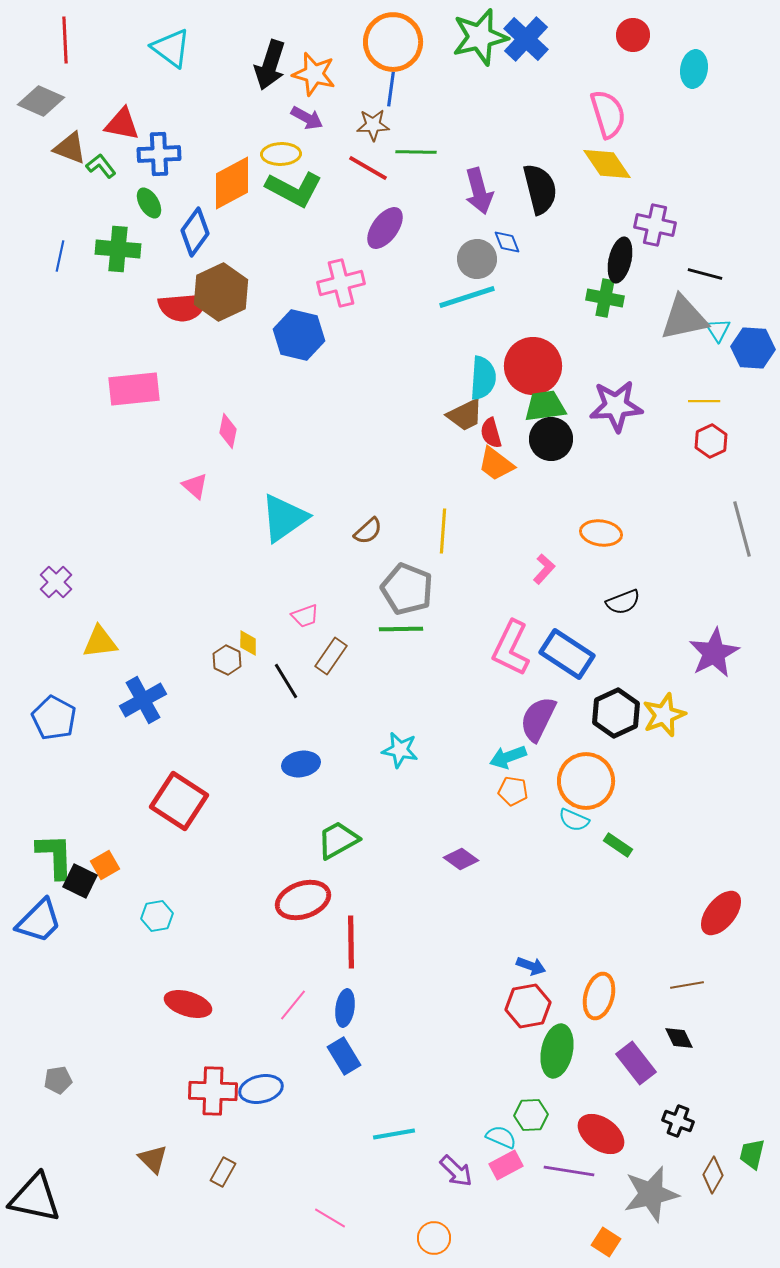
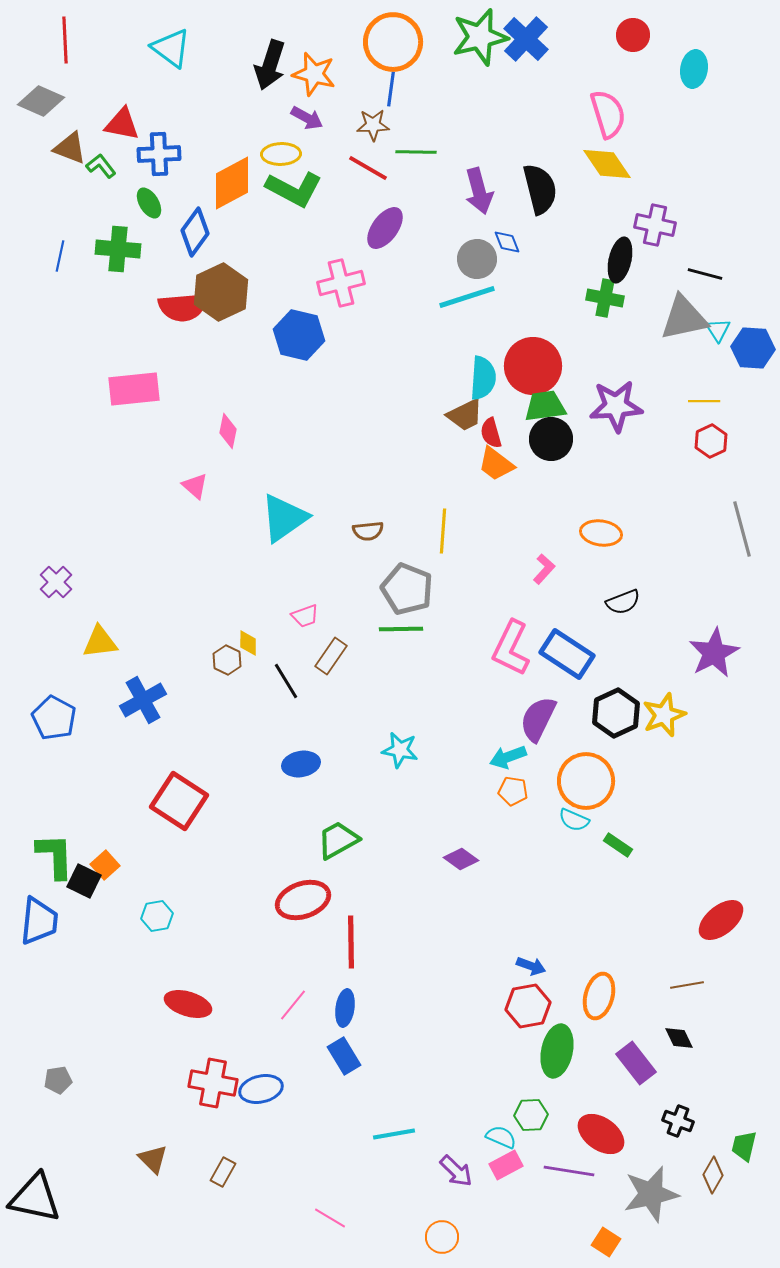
brown semicircle at (368, 531): rotated 36 degrees clockwise
orange square at (105, 865): rotated 12 degrees counterclockwise
black square at (80, 881): moved 4 px right
red ellipse at (721, 913): moved 7 px down; rotated 12 degrees clockwise
blue trapezoid at (39, 921): rotated 39 degrees counterclockwise
red cross at (213, 1091): moved 8 px up; rotated 9 degrees clockwise
green trapezoid at (752, 1154): moved 8 px left, 8 px up
orange circle at (434, 1238): moved 8 px right, 1 px up
